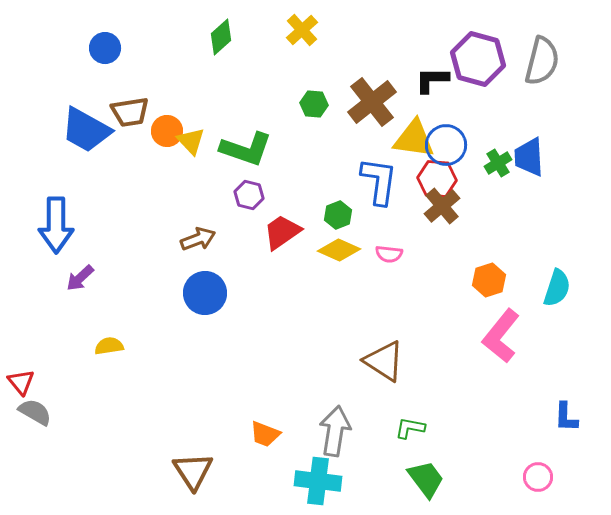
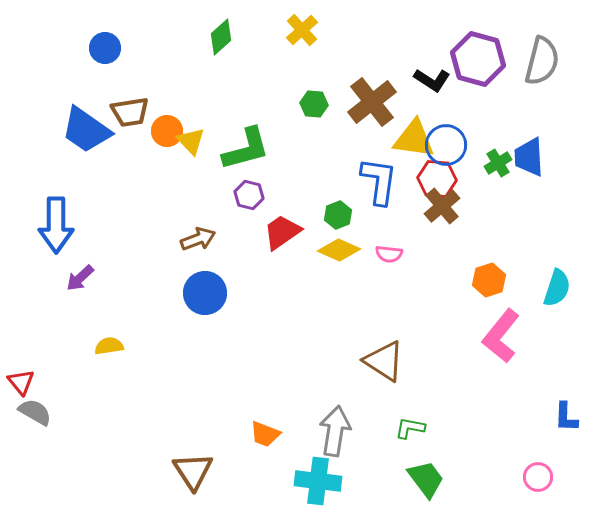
black L-shape at (432, 80): rotated 147 degrees counterclockwise
blue trapezoid at (86, 130): rotated 6 degrees clockwise
green L-shape at (246, 149): rotated 34 degrees counterclockwise
